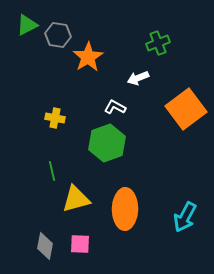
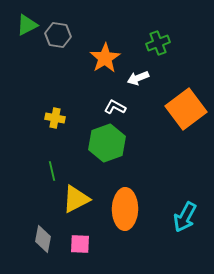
orange star: moved 17 px right, 1 px down
yellow triangle: rotated 12 degrees counterclockwise
gray diamond: moved 2 px left, 7 px up
